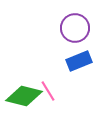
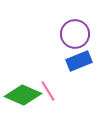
purple circle: moved 6 px down
green diamond: moved 1 px left, 1 px up; rotated 9 degrees clockwise
